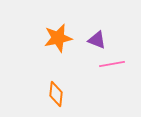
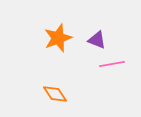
orange star: rotated 8 degrees counterclockwise
orange diamond: moved 1 px left; rotated 40 degrees counterclockwise
